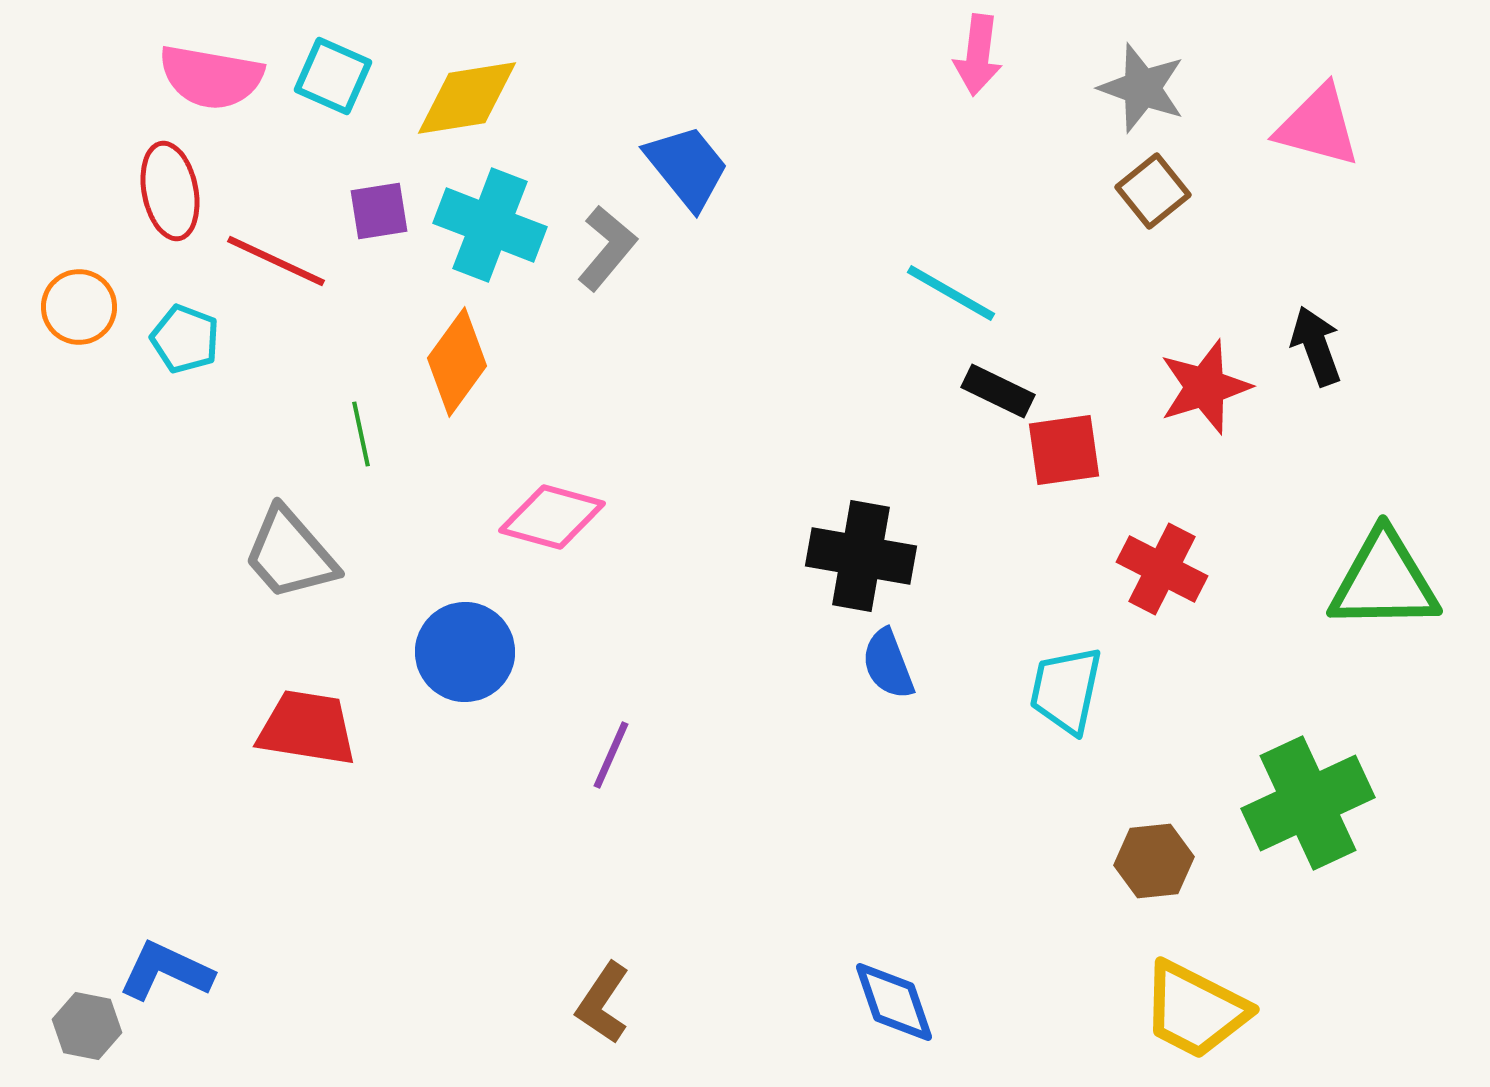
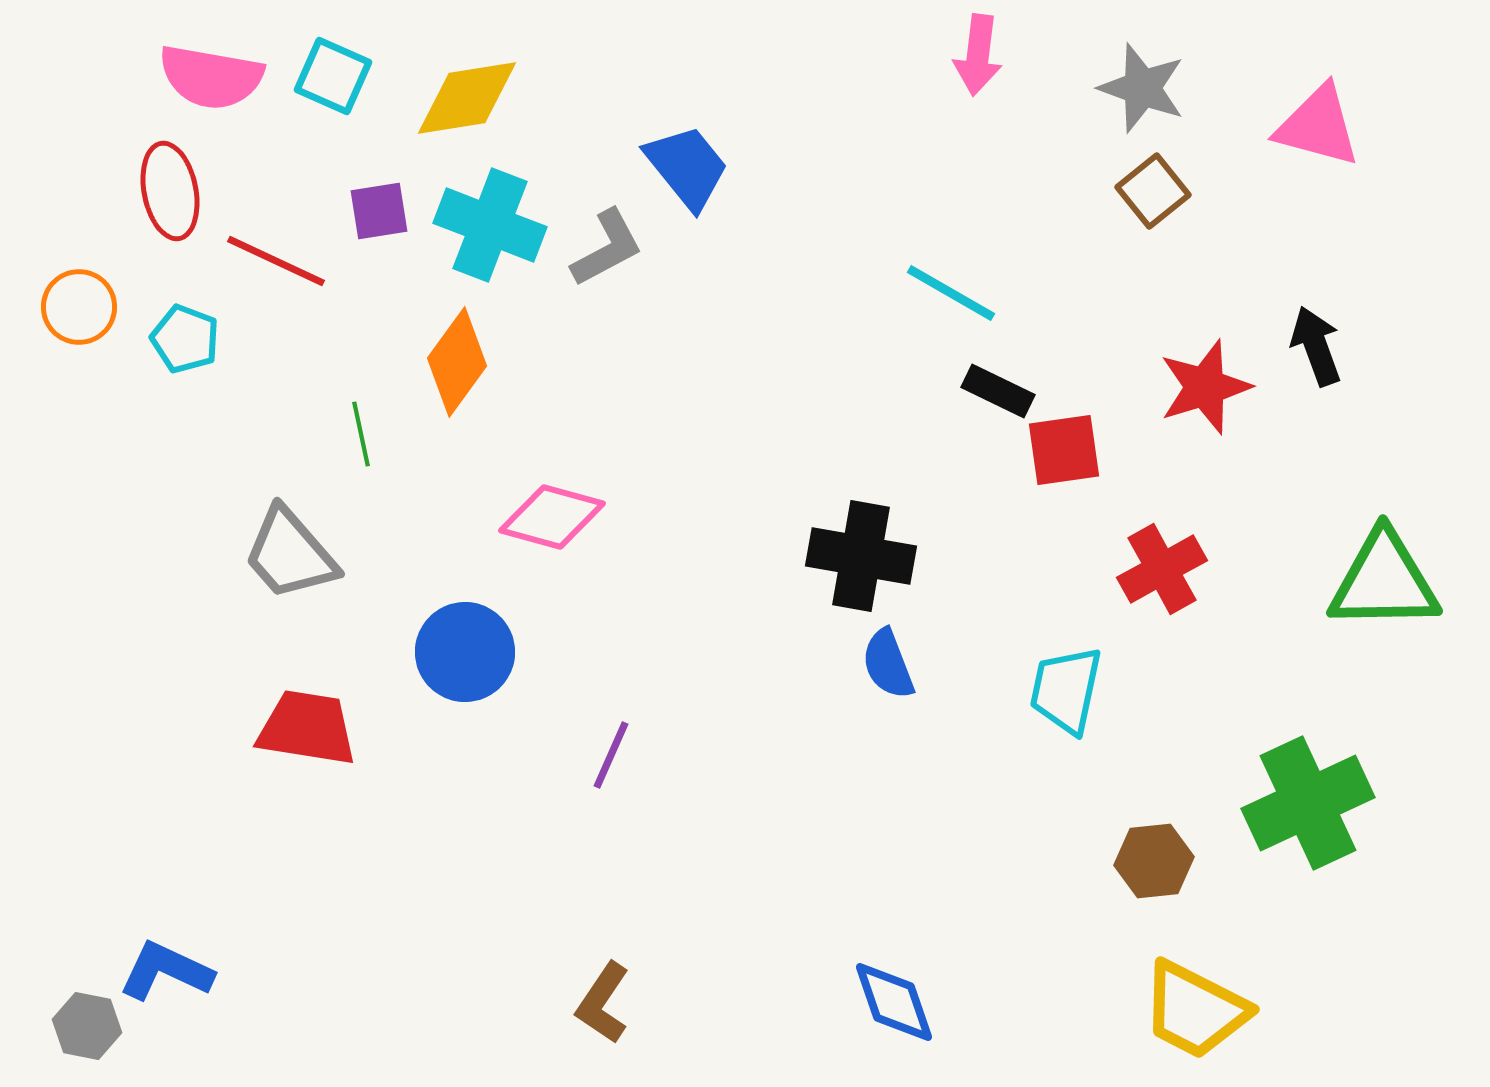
gray L-shape: rotated 22 degrees clockwise
red cross: rotated 34 degrees clockwise
